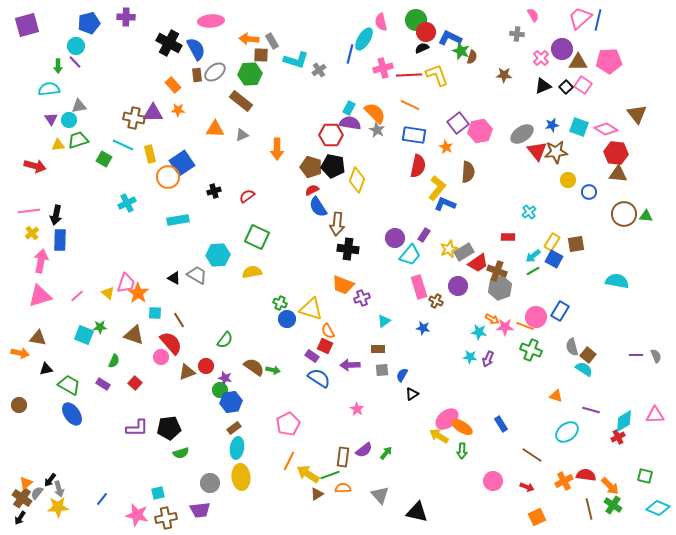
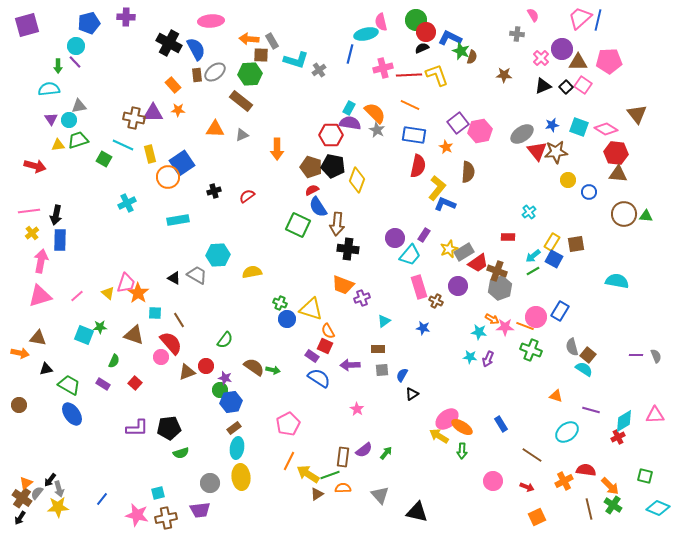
cyan ellipse at (364, 39): moved 2 px right, 5 px up; rotated 45 degrees clockwise
green square at (257, 237): moved 41 px right, 12 px up
red semicircle at (586, 475): moved 5 px up
